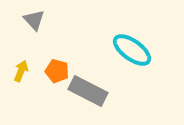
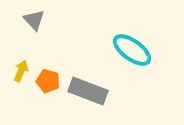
orange pentagon: moved 9 px left, 10 px down
gray rectangle: rotated 6 degrees counterclockwise
